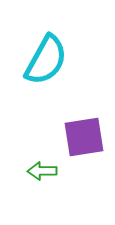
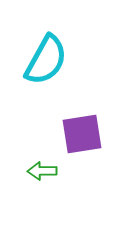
purple square: moved 2 px left, 3 px up
